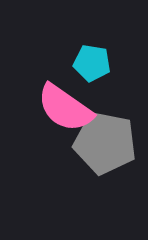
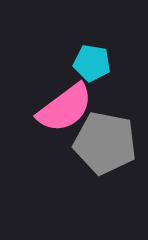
pink semicircle: rotated 72 degrees counterclockwise
